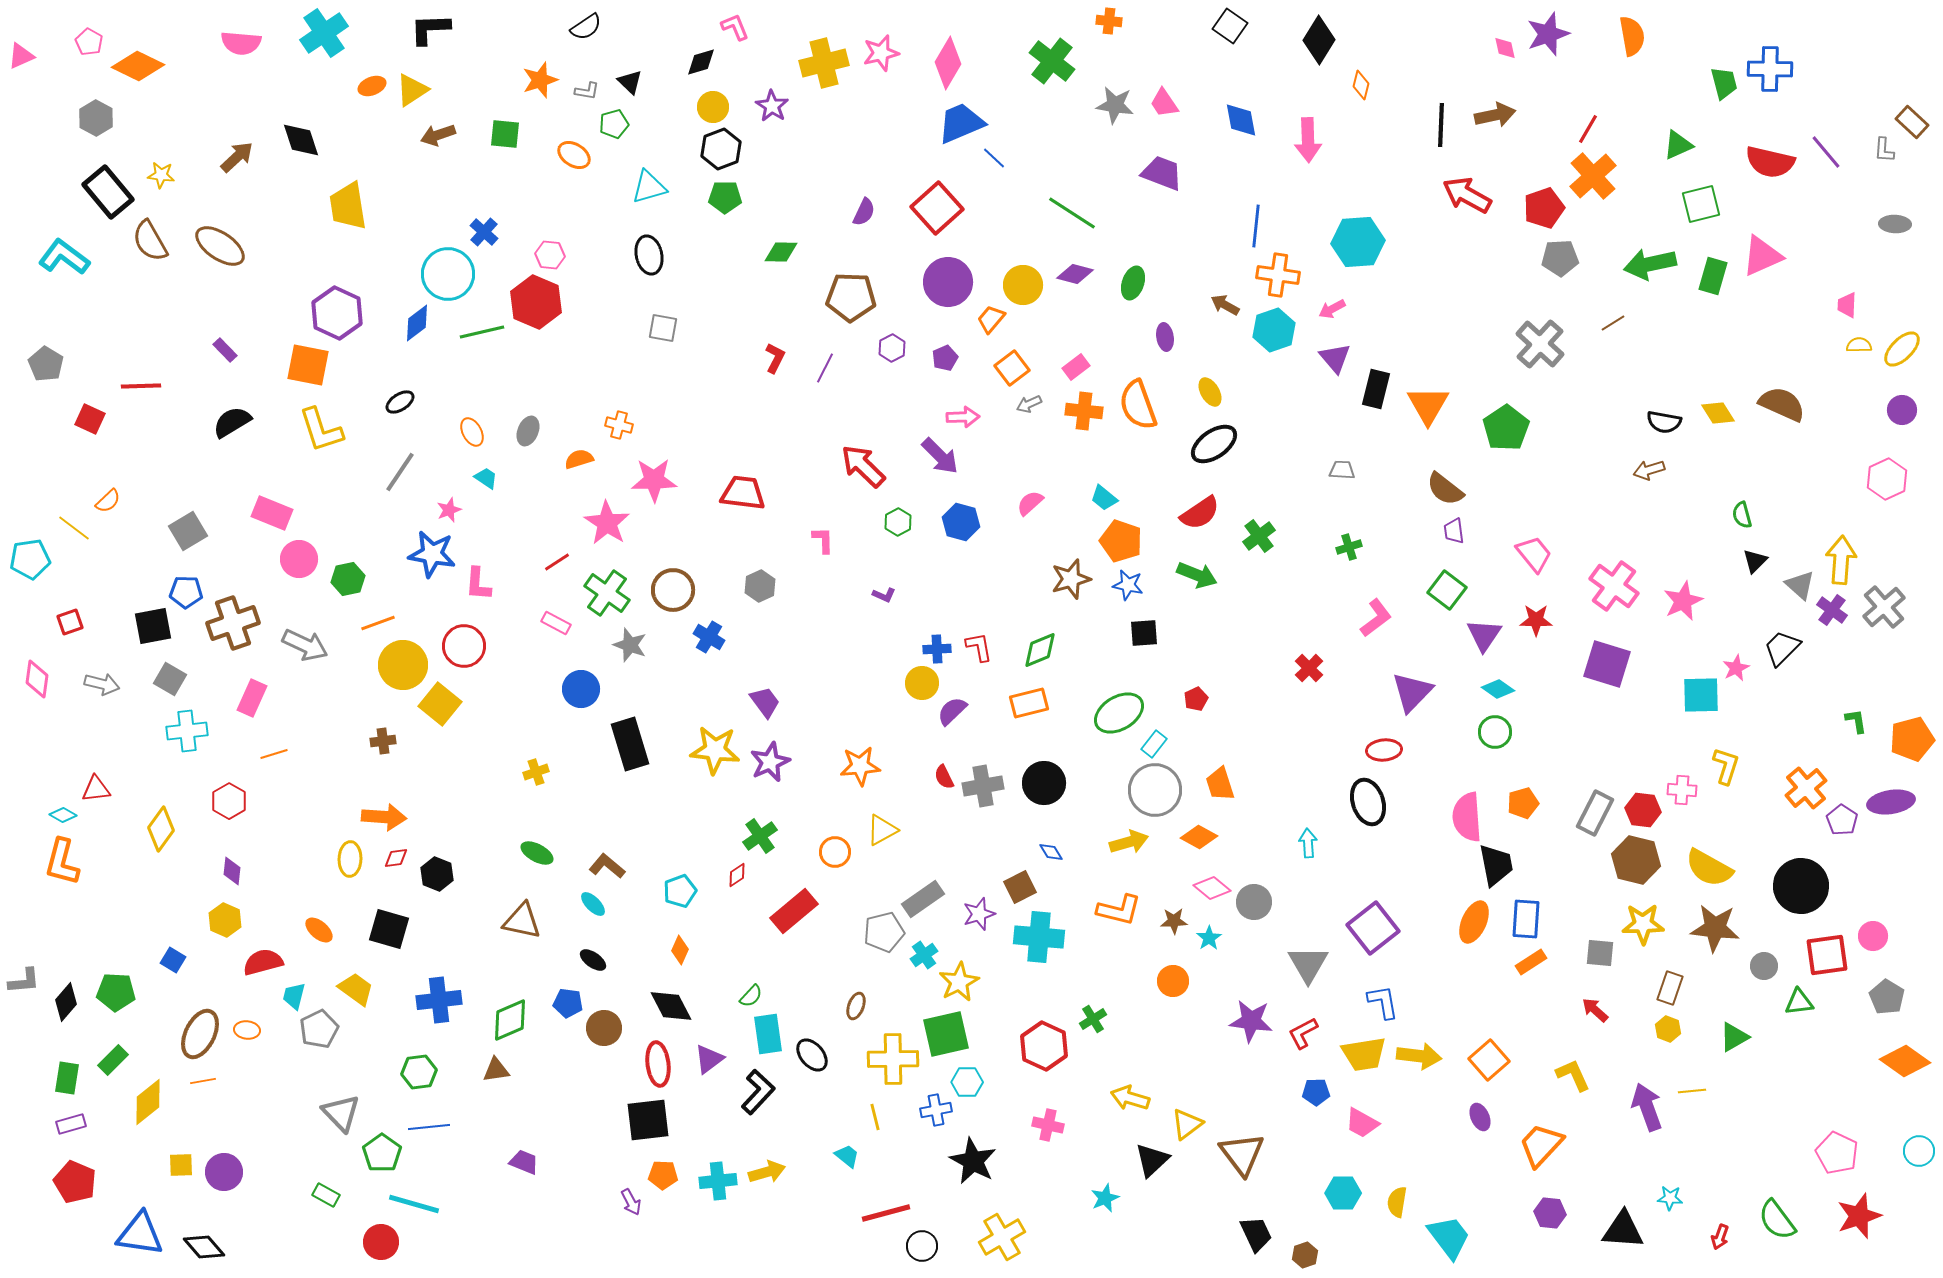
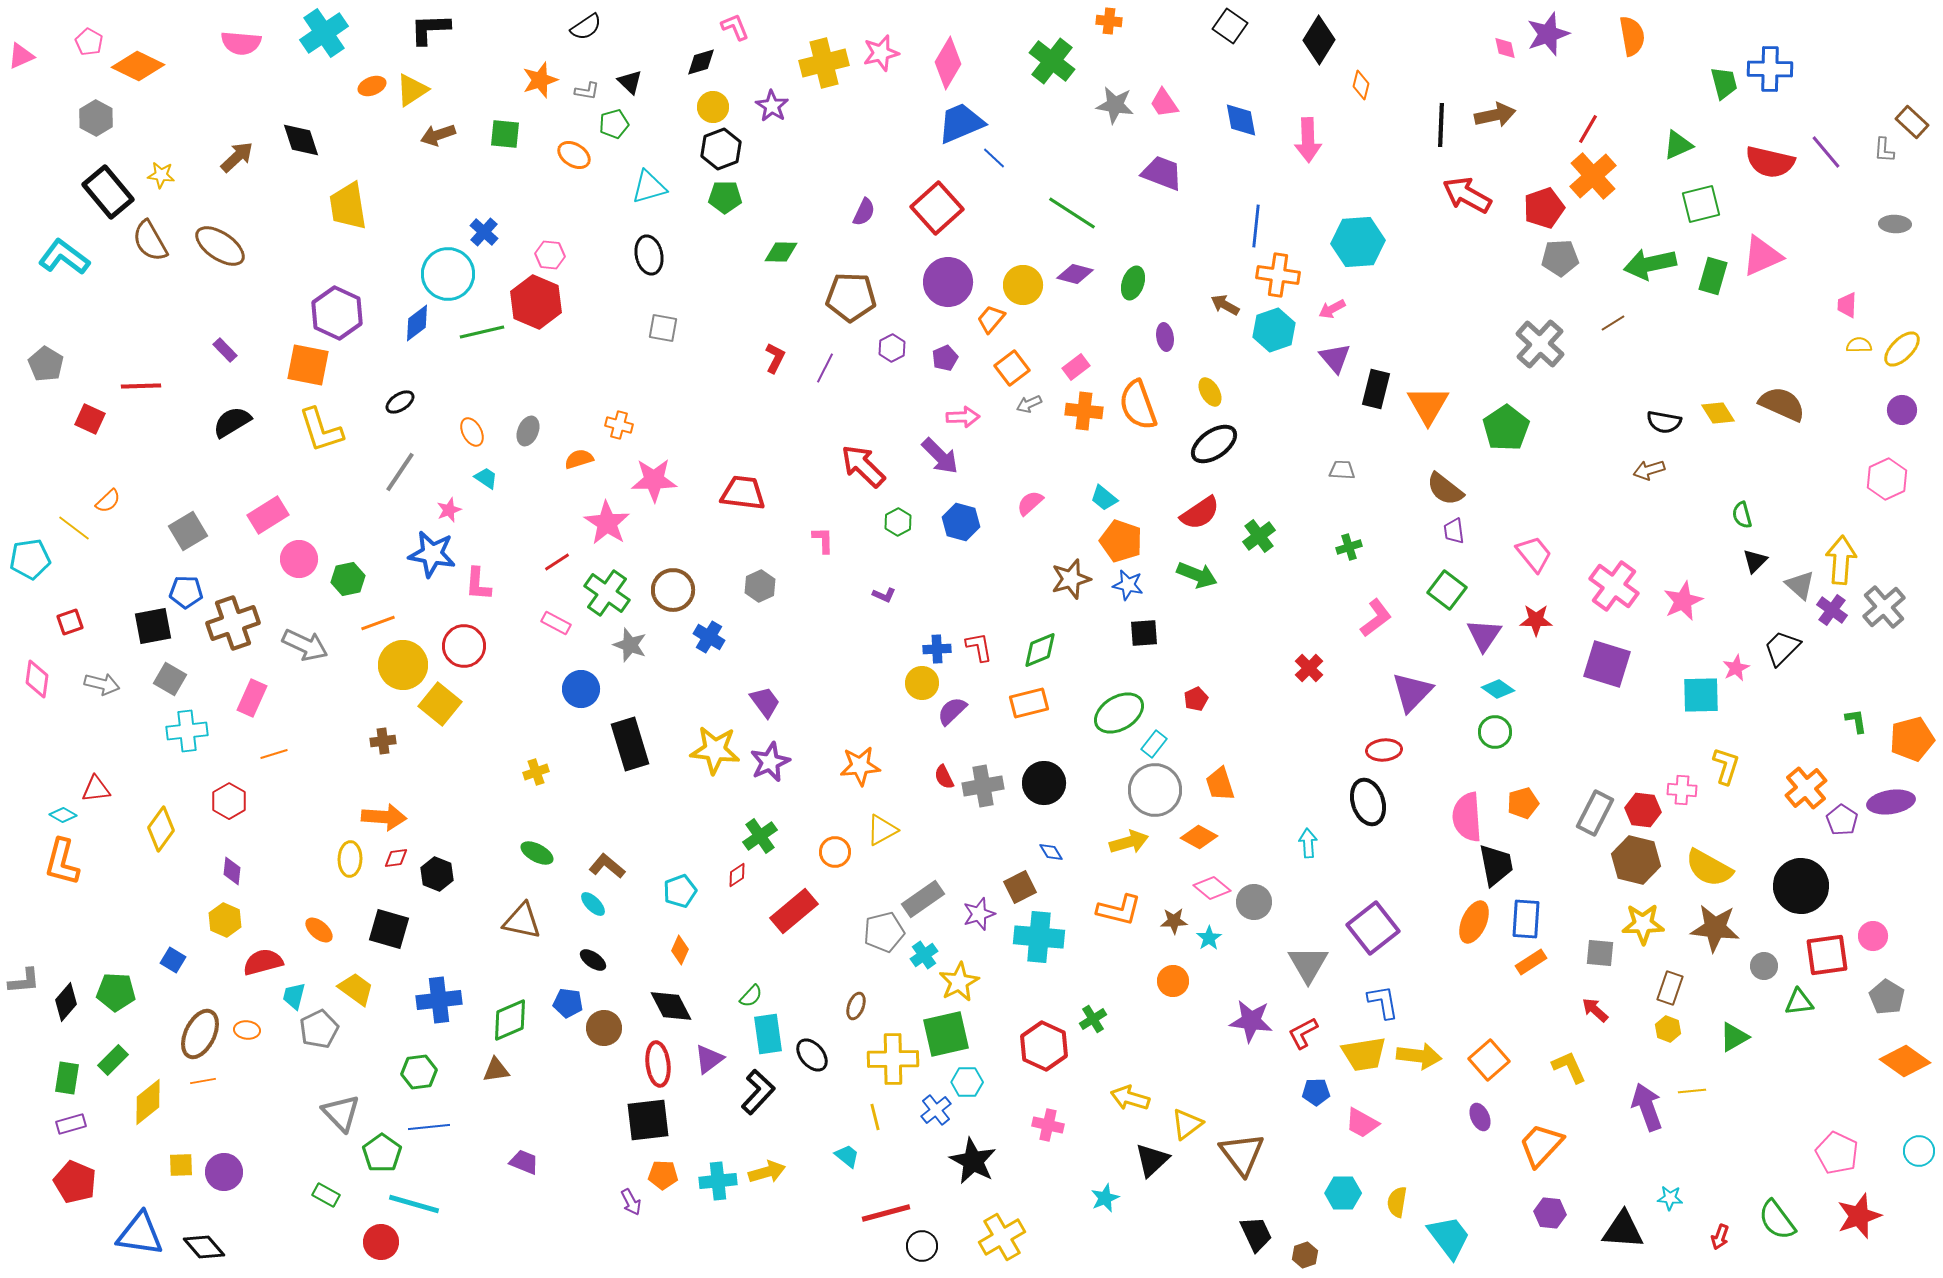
pink rectangle at (272, 513): moved 4 px left, 2 px down; rotated 54 degrees counterclockwise
yellow L-shape at (1573, 1075): moved 4 px left, 8 px up
blue cross at (936, 1110): rotated 28 degrees counterclockwise
